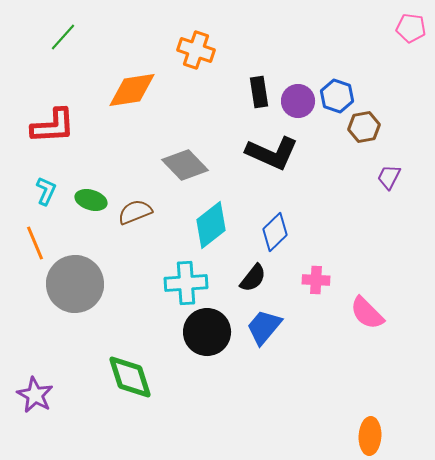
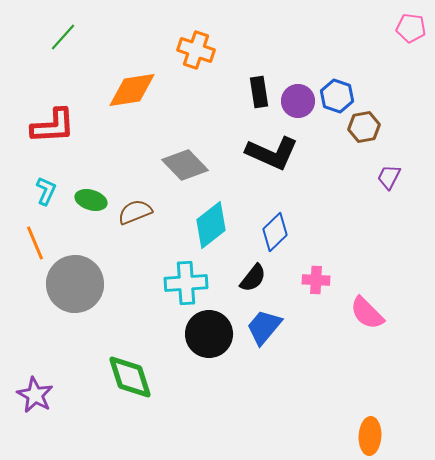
black circle: moved 2 px right, 2 px down
